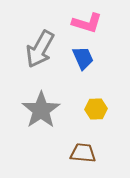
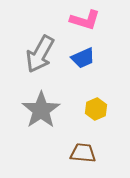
pink L-shape: moved 2 px left, 3 px up
gray arrow: moved 5 px down
blue trapezoid: rotated 90 degrees clockwise
yellow hexagon: rotated 20 degrees counterclockwise
